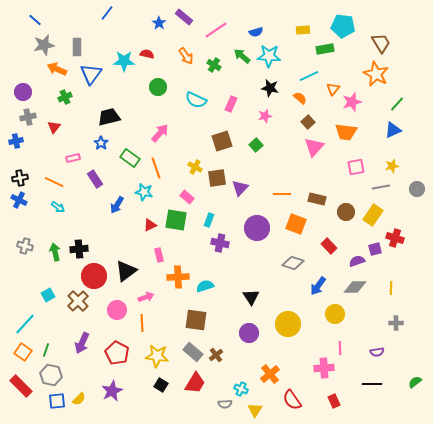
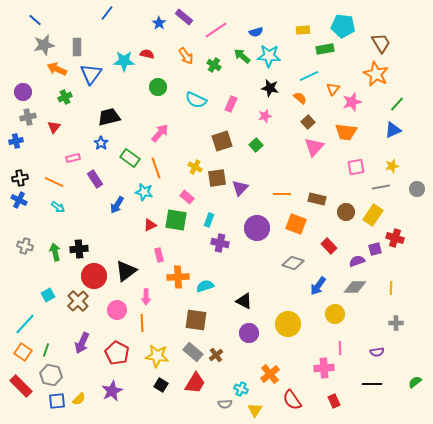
pink arrow at (146, 297): rotated 112 degrees clockwise
black triangle at (251, 297): moved 7 px left, 4 px down; rotated 30 degrees counterclockwise
